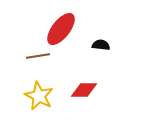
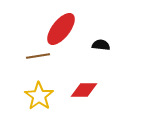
yellow star: rotated 8 degrees clockwise
